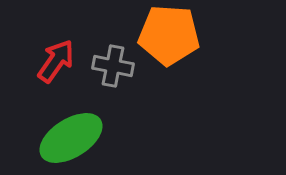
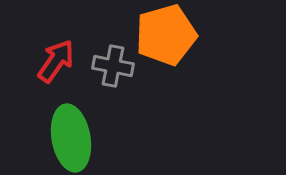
orange pentagon: moved 3 px left; rotated 20 degrees counterclockwise
green ellipse: rotated 68 degrees counterclockwise
